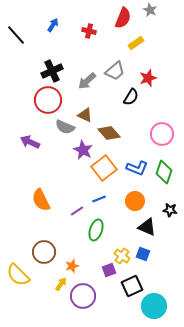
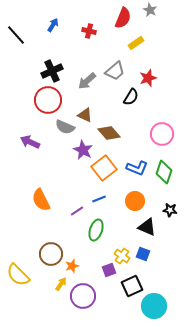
brown circle: moved 7 px right, 2 px down
